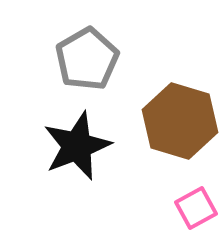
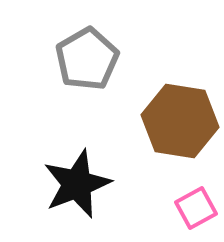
brown hexagon: rotated 8 degrees counterclockwise
black star: moved 38 px down
